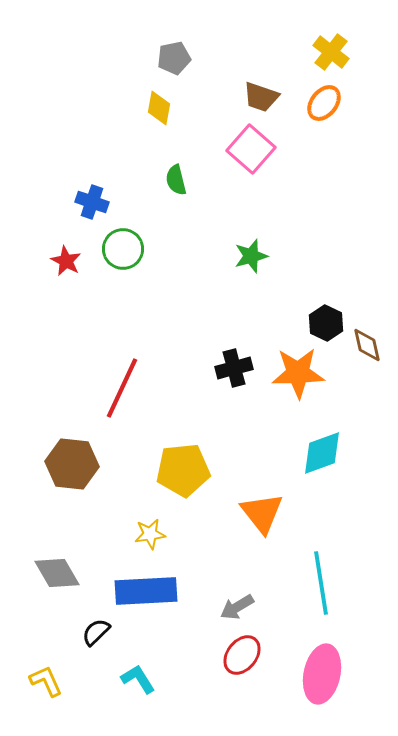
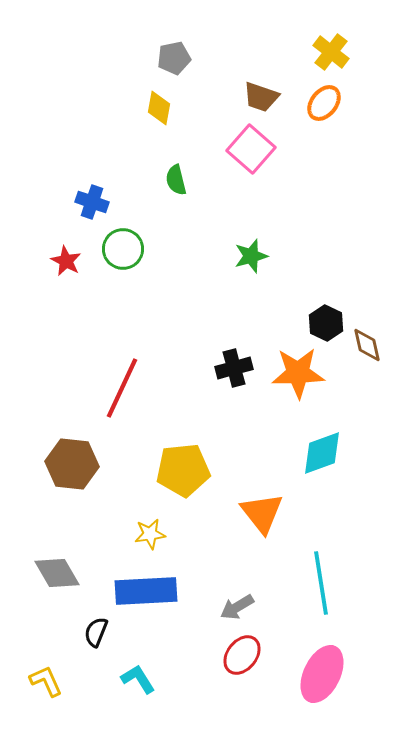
black semicircle: rotated 24 degrees counterclockwise
pink ellipse: rotated 14 degrees clockwise
